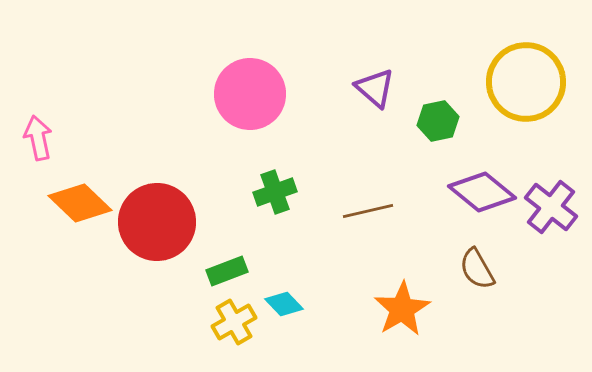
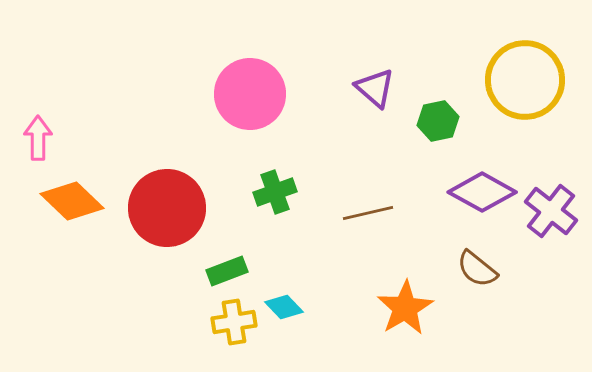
yellow circle: moved 1 px left, 2 px up
pink arrow: rotated 12 degrees clockwise
purple diamond: rotated 10 degrees counterclockwise
orange diamond: moved 8 px left, 2 px up
purple cross: moved 4 px down
brown line: moved 2 px down
red circle: moved 10 px right, 14 px up
brown semicircle: rotated 21 degrees counterclockwise
cyan diamond: moved 3 px down
orange star: moved 3 px right, 1 px up
yellow cross: rotated 21 degrees clockwise
